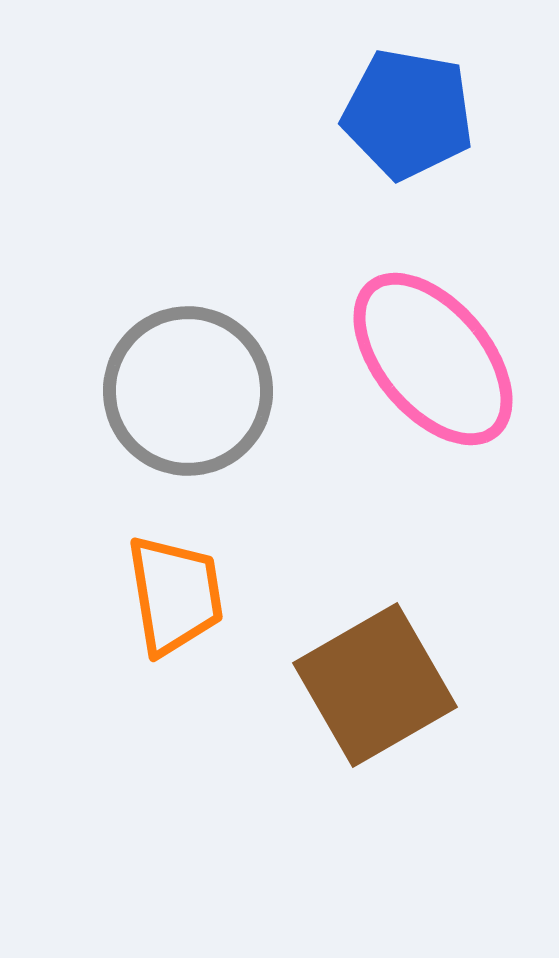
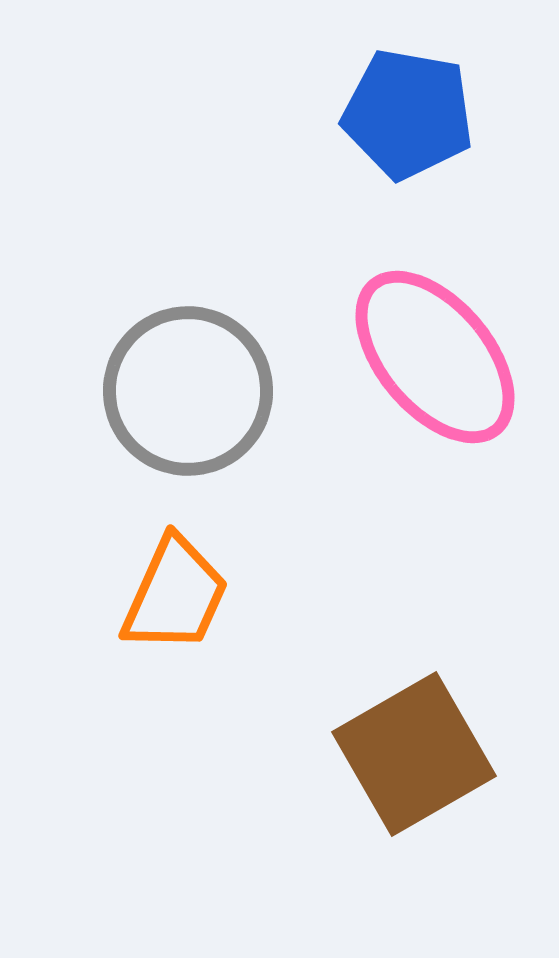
pink ellipse: moved 2 px right, 2 px up
orange trapezoid: rotated 33 degrees clockwise
brown square: moved 39 px right, 69 px down
